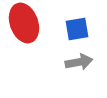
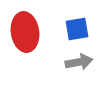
red ellipse: moved 1 px right, 9 px down; rotated 12 degrees clockwise
